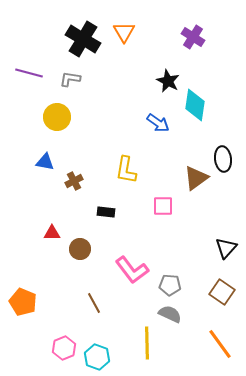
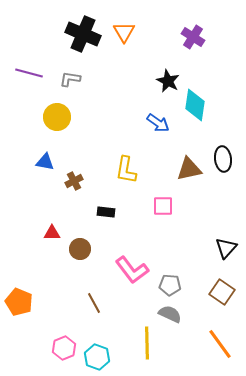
black cross: moved 5 px up; rotated 8 degrees counterclockwise
brown triangle: moved 7 px left, 9 px up; rotated 24 degrees clockwise
orange pentagon: moved 4 px left
